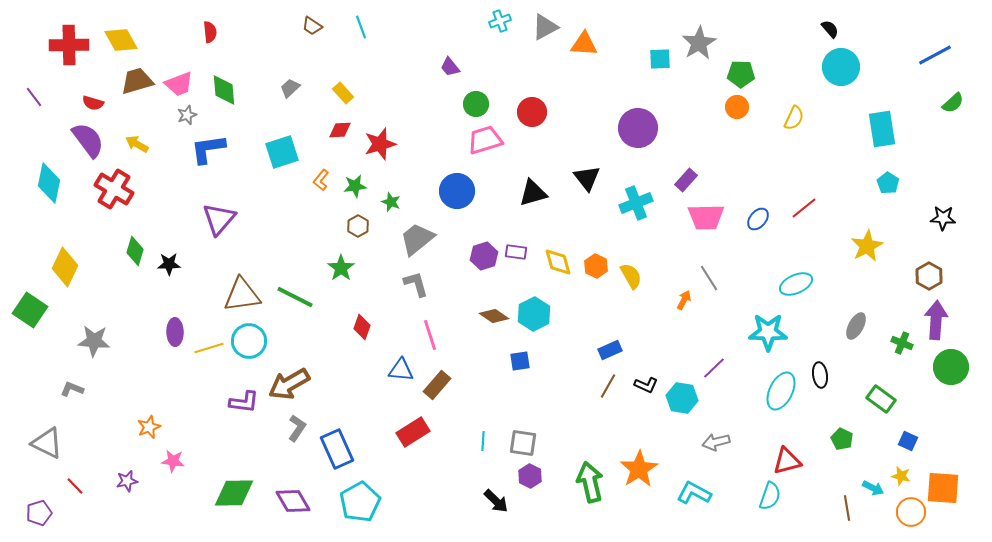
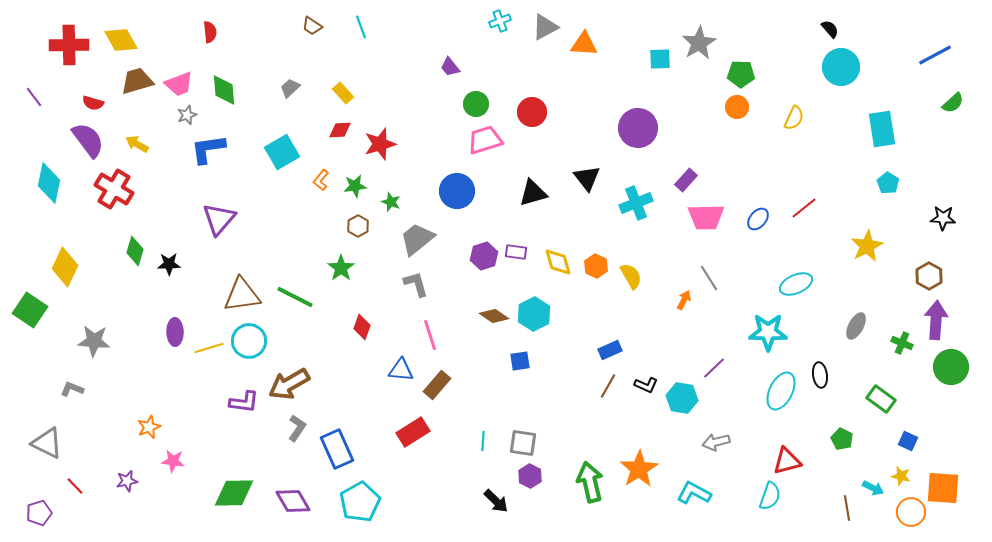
cyan square at (282, 152): rotated 12 degrees counterclockwise
